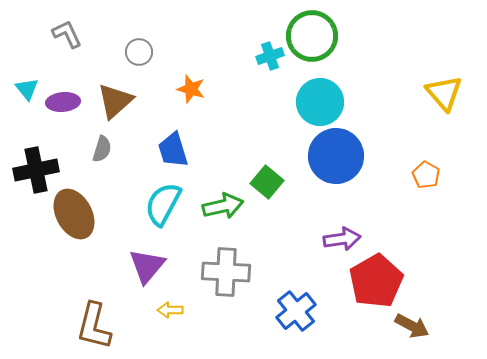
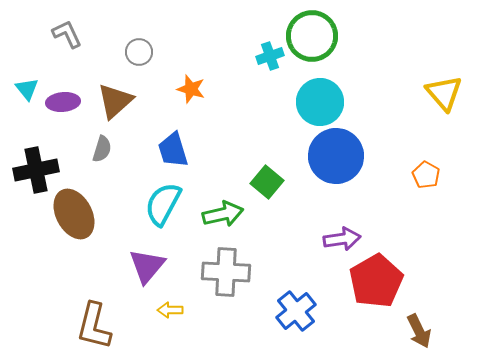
green arrow: moved 8 px down
brown arrow: moved 7 px right, 5 px down; rotated 36 degrees clockwise
